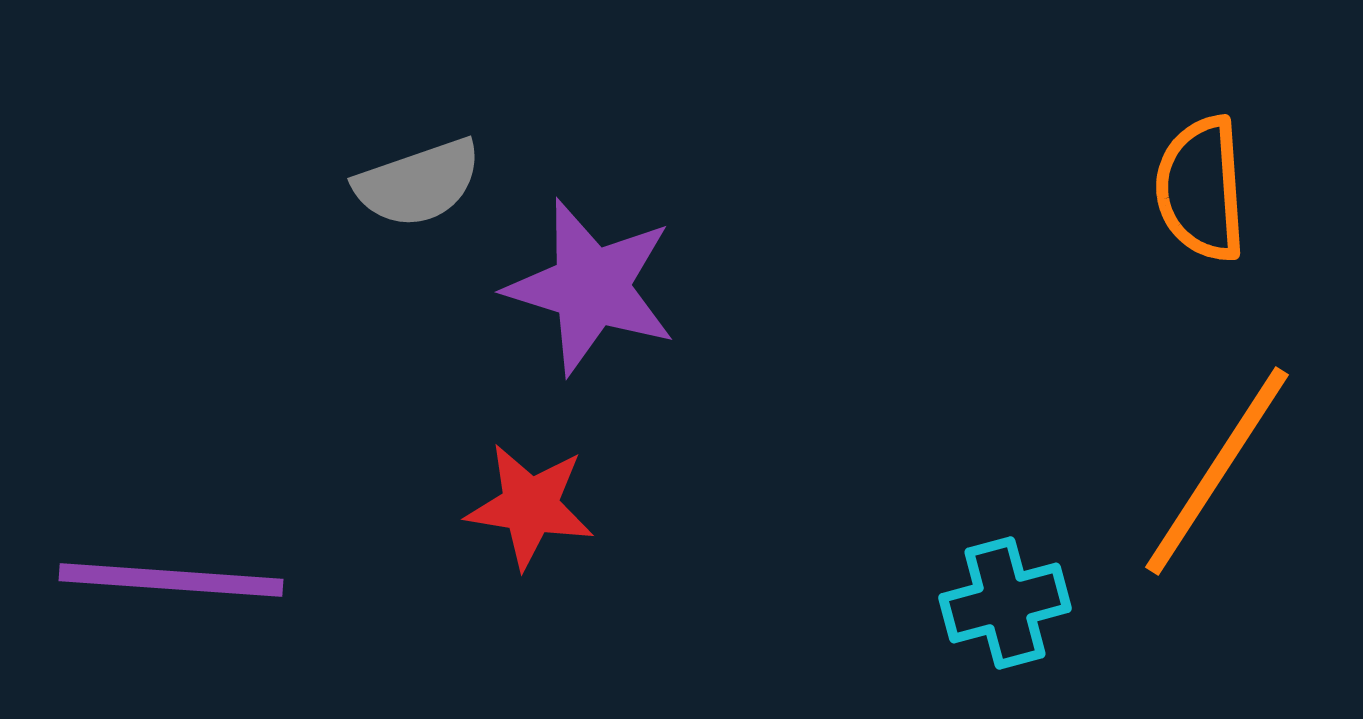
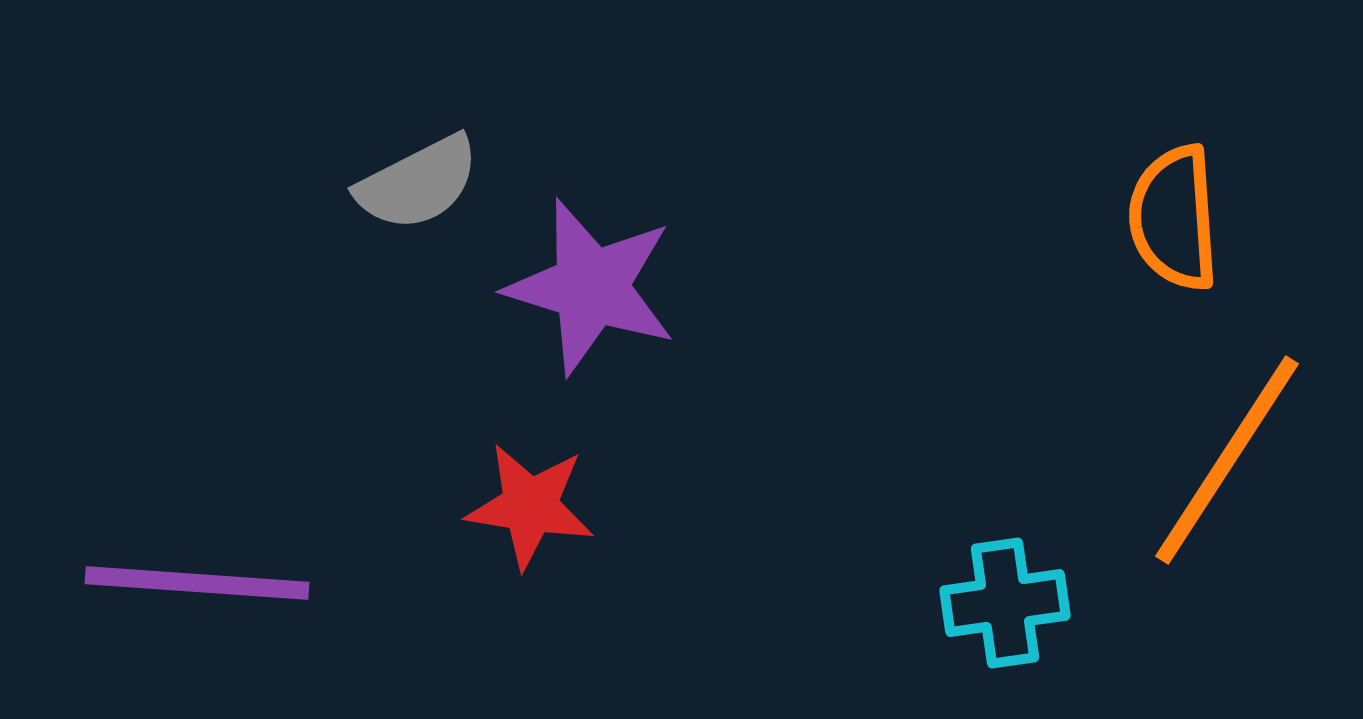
gray semicircle: rotated 8 degrees counterclockwise
orange semicircle: moved 27 px left, 29 px down
orange line: moved 10 px right, 11 px up
purple line: moved 26 px right, 3 px down
cyan cross: rotated 7 degrees clockwise
